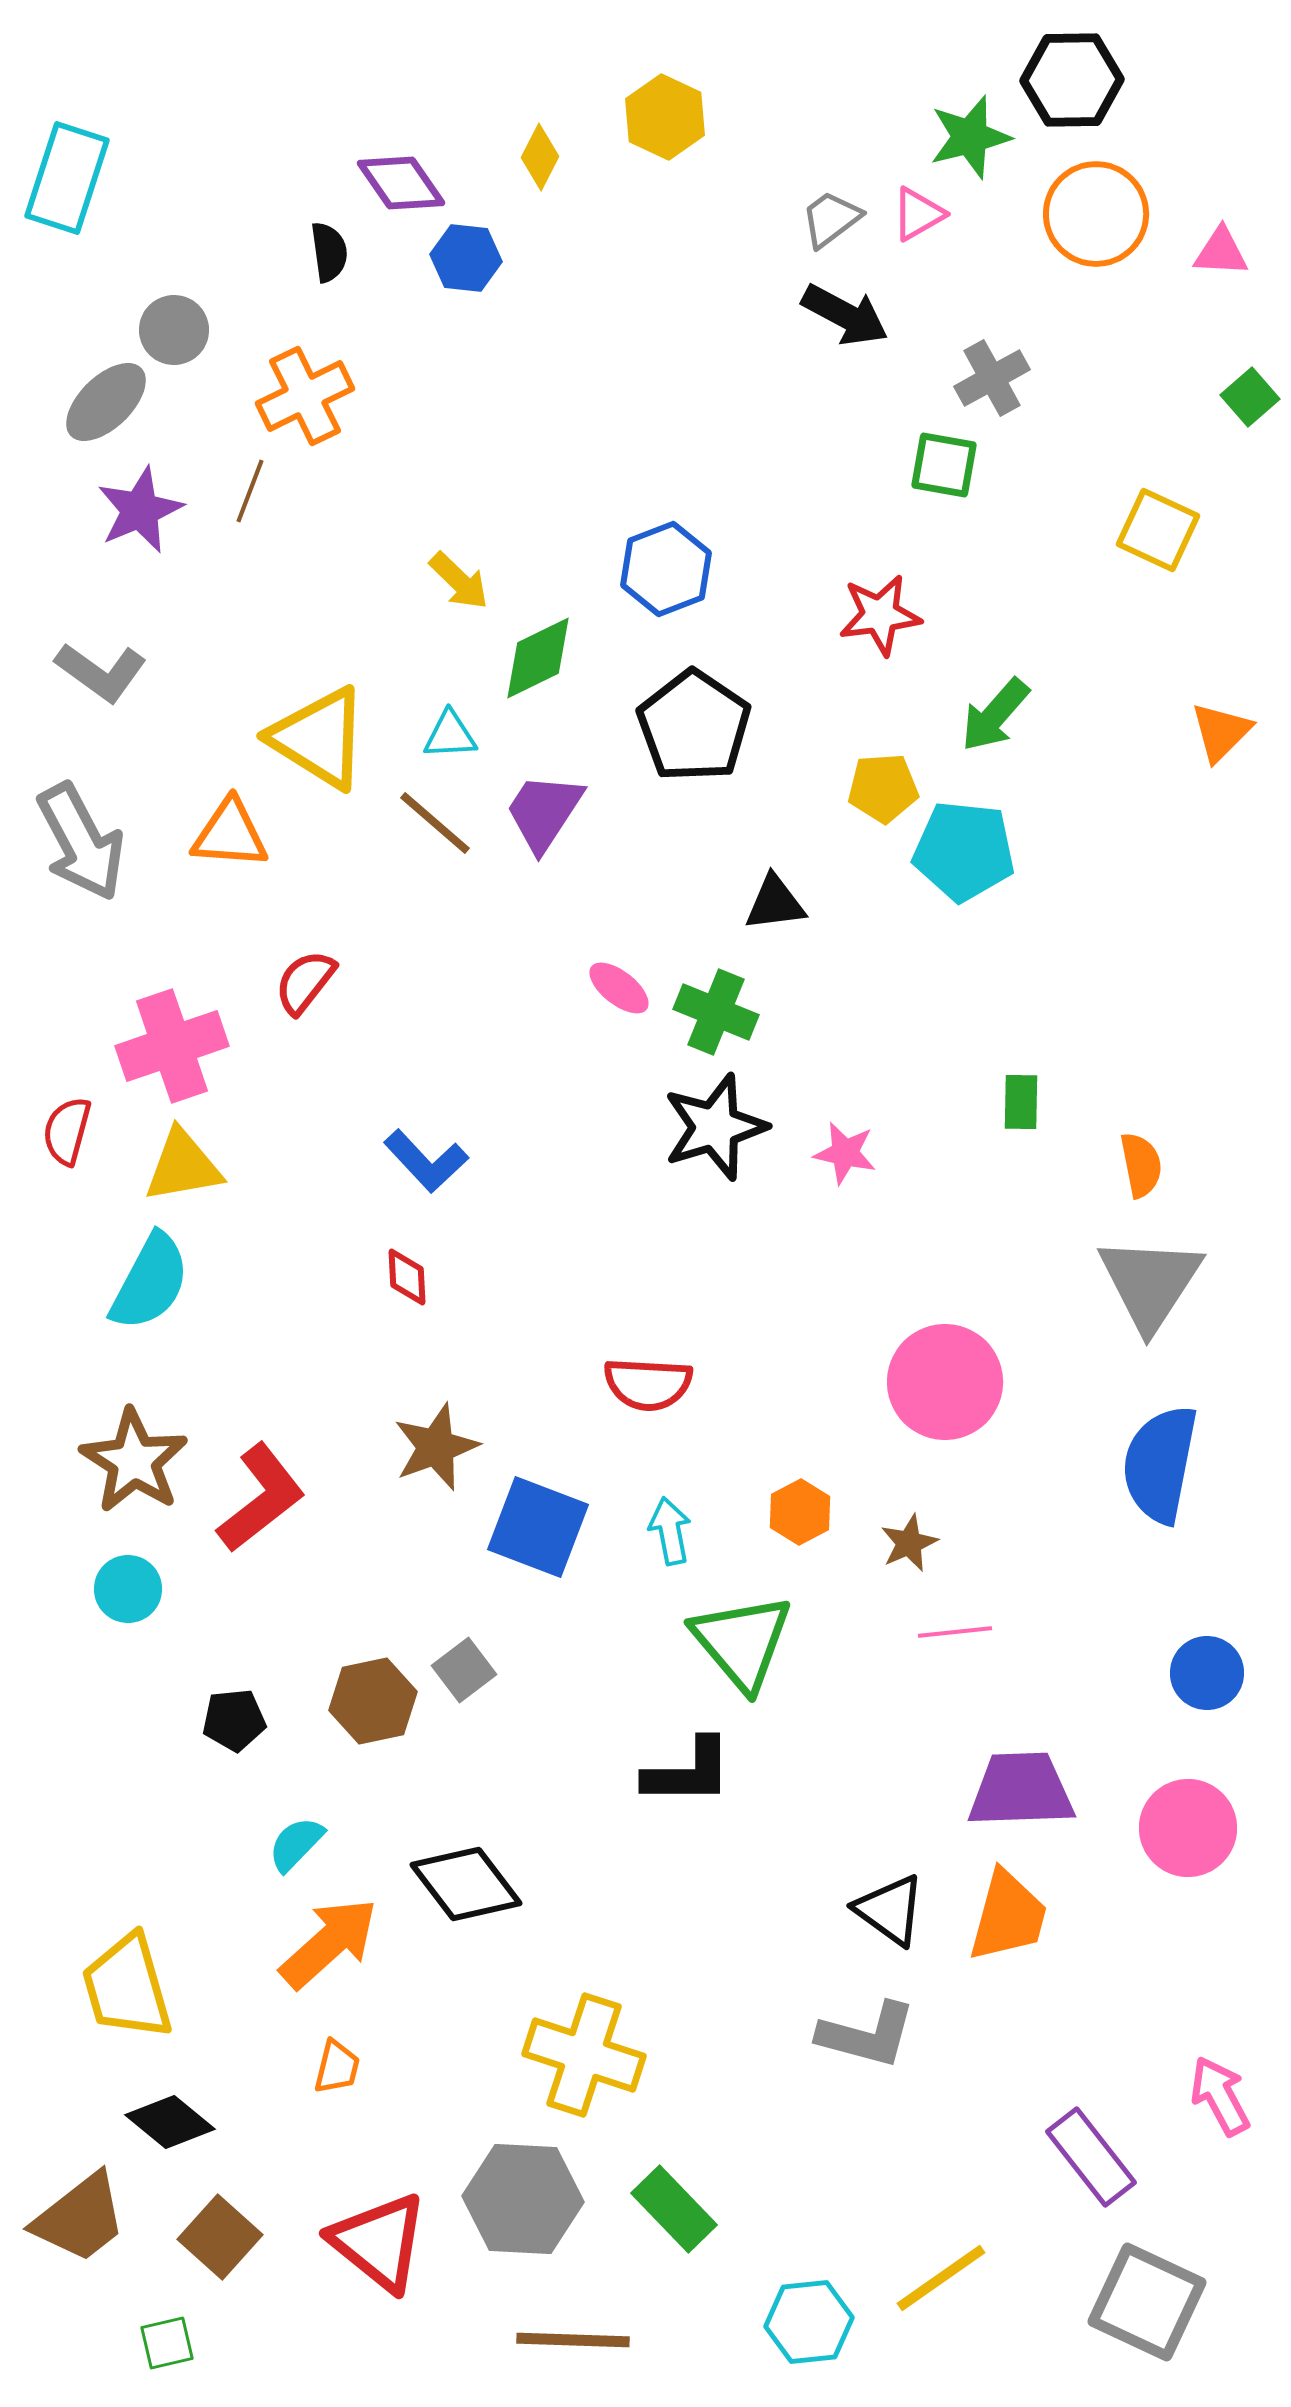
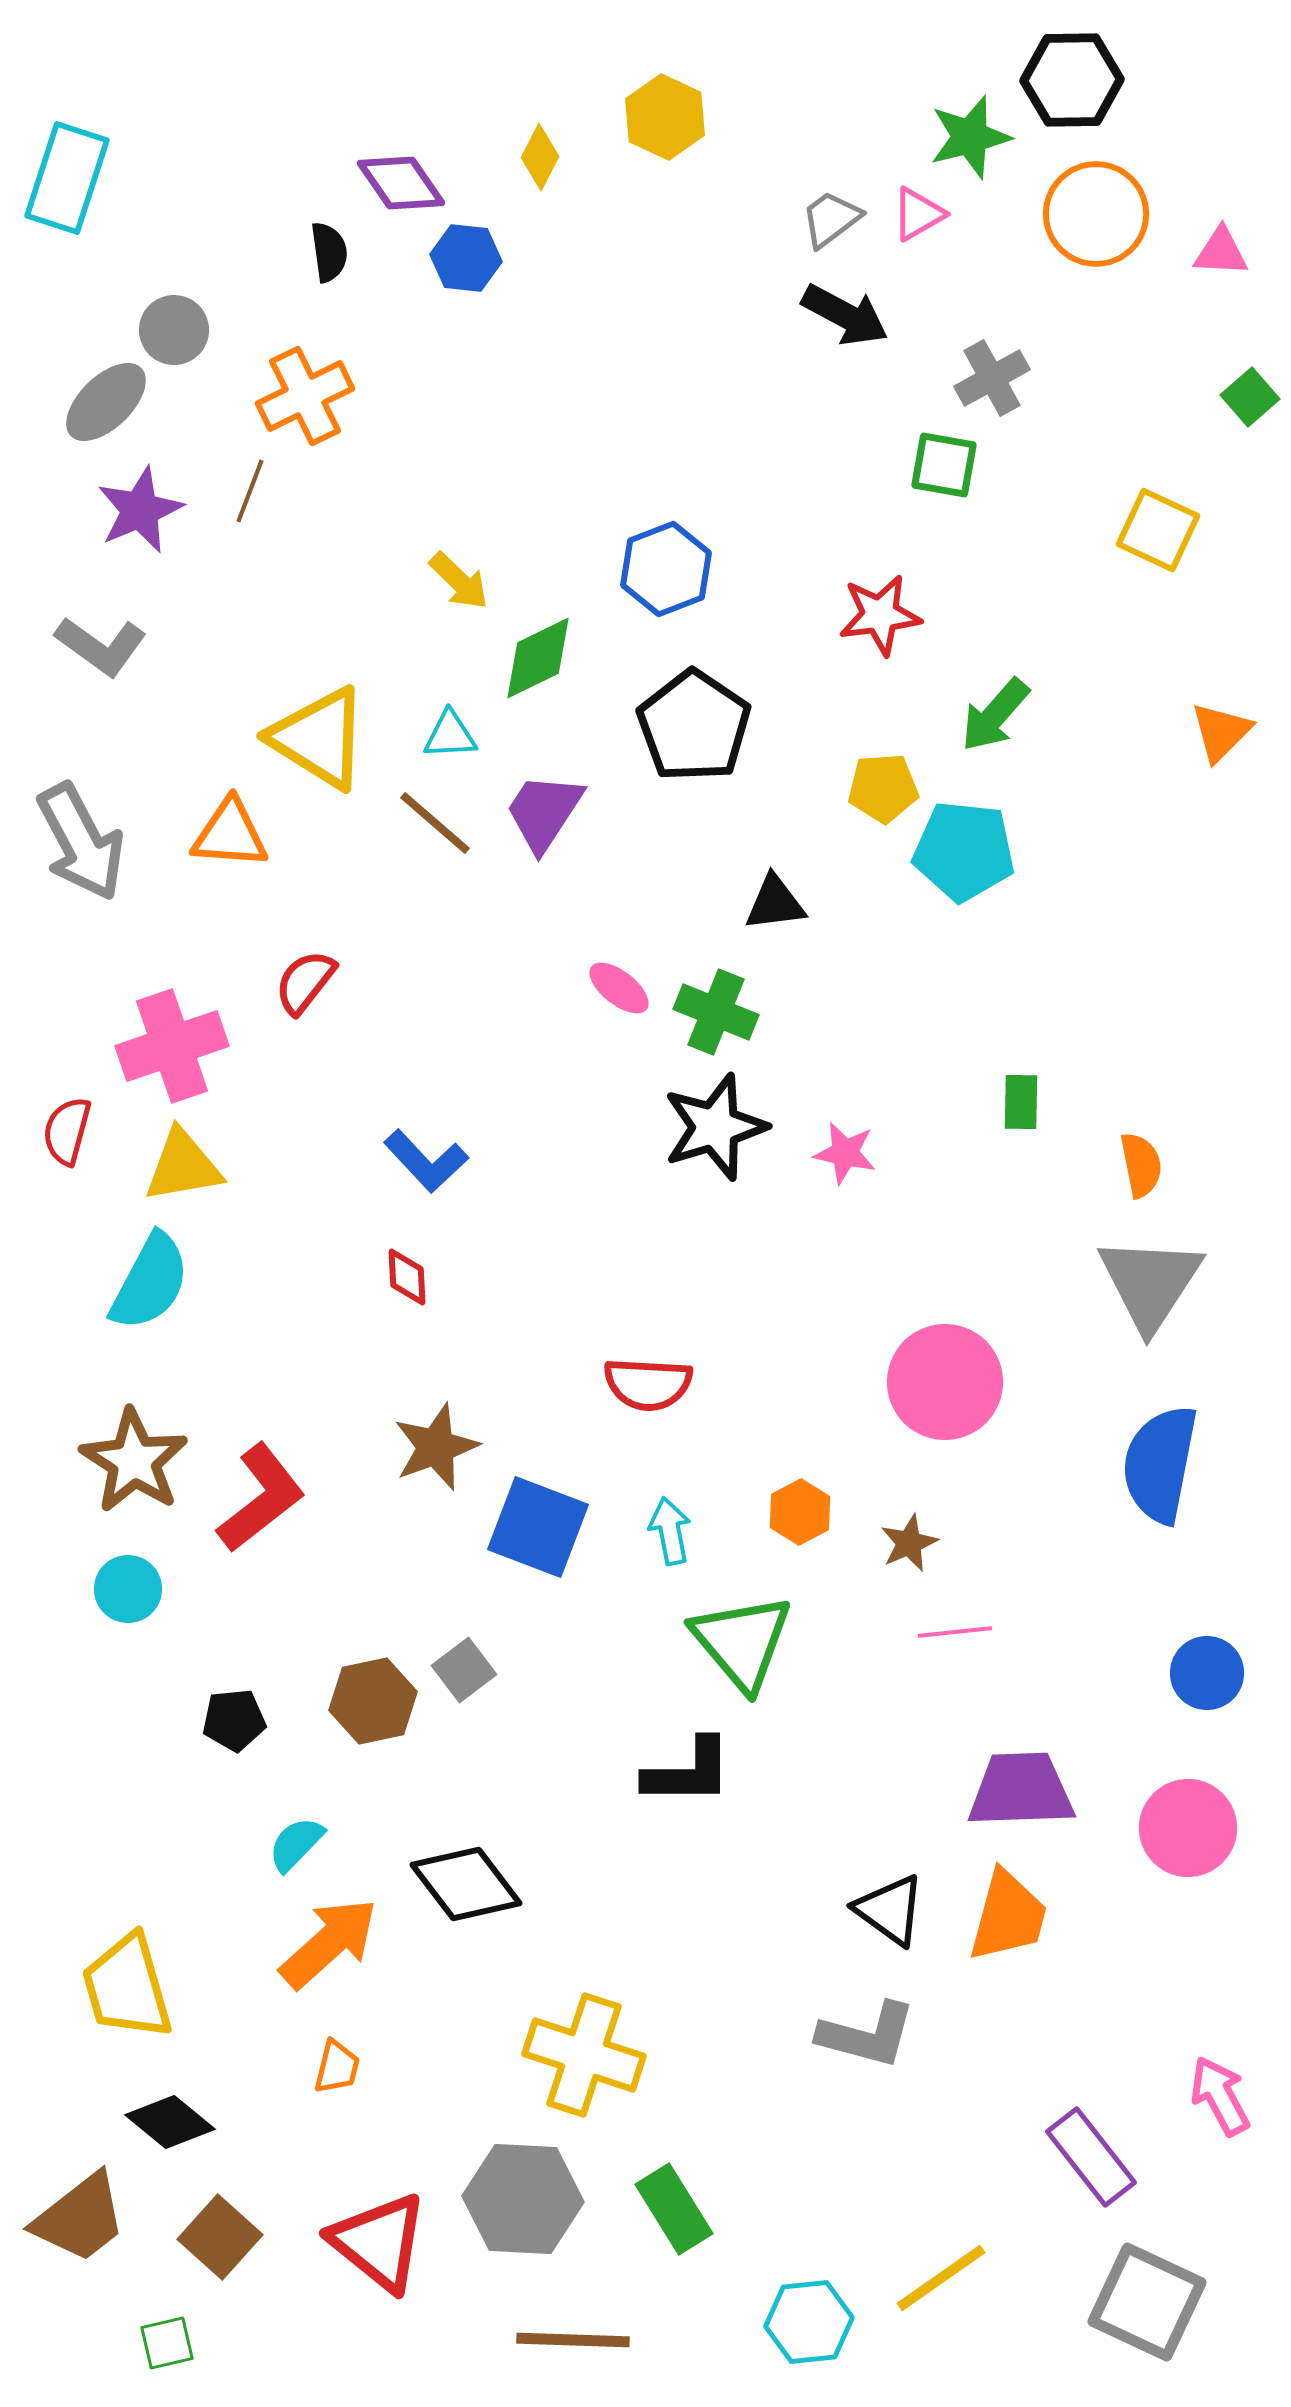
gray L-shape at (101, 672): moved 26 px up
green rectangle at (674, 2209): rotated 12 degrees clockwise
